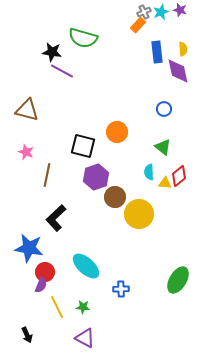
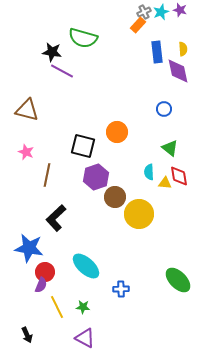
green triangle: moved 7 px right, 1 px down
red diamond: rotated 60 degrees counterclockwise
green ellipse: rotated 76 degrees counterclockwise
